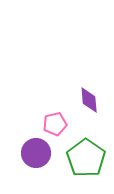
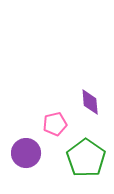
purple diamond: moved 1 px right, 2 px down
purple circle: moved 10 px left
